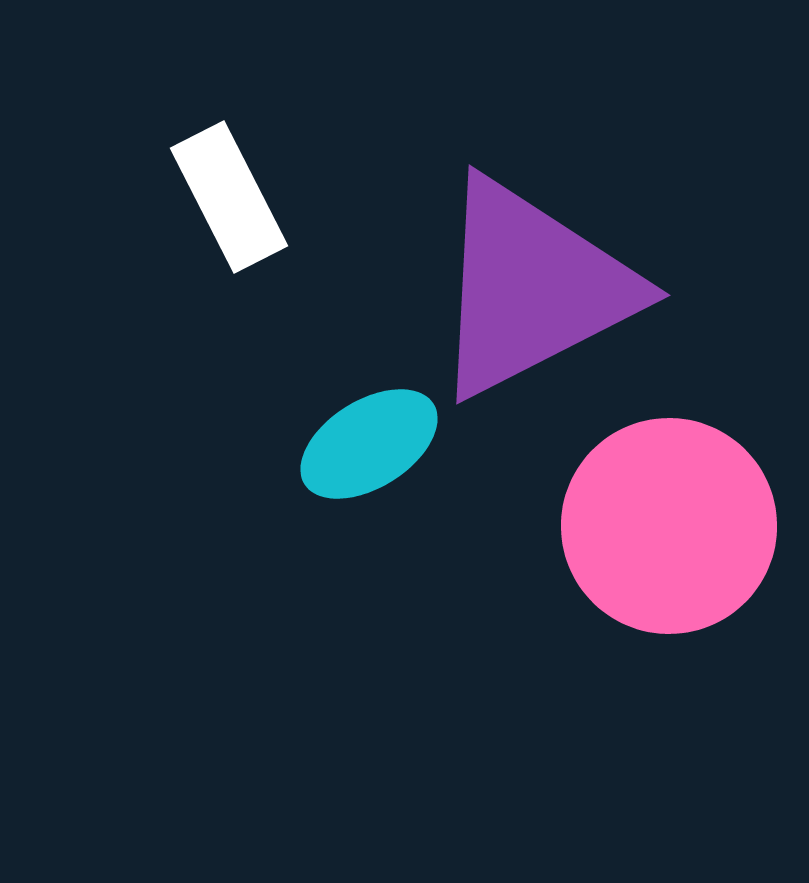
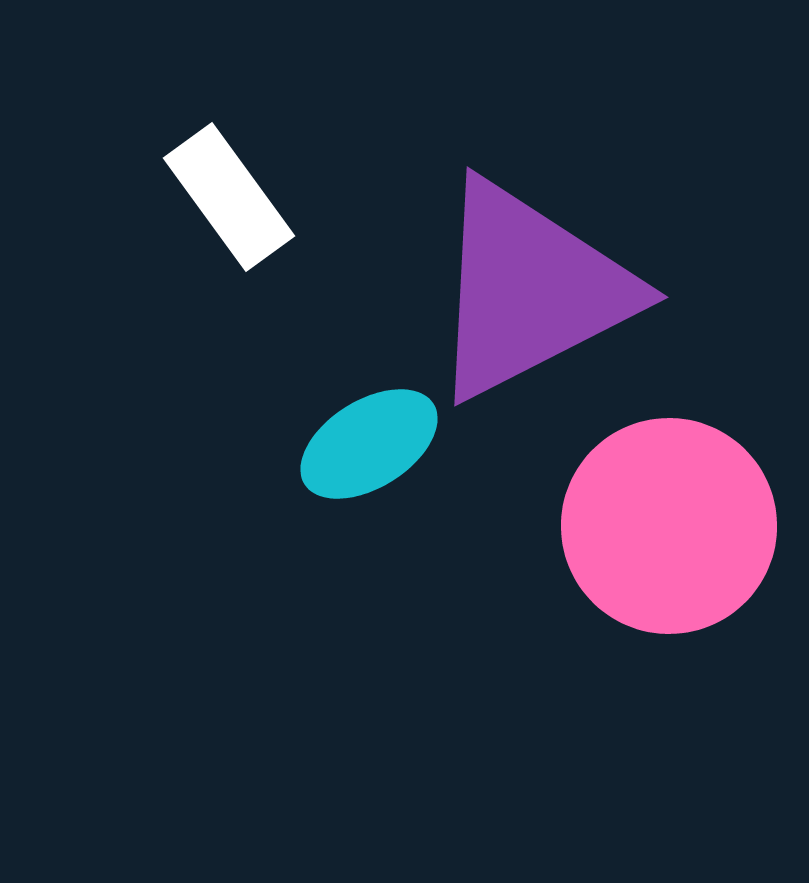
white rectangle: rotated 9 degrees counterclockwise
purple triangle: moved 2 px left, 2 px down
